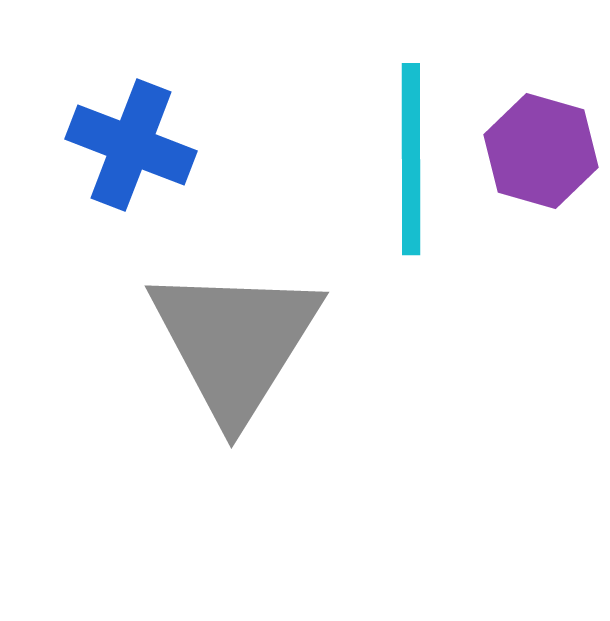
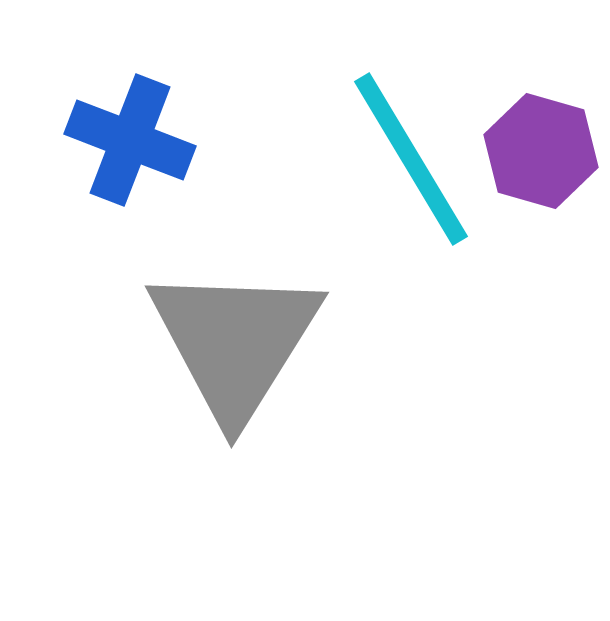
blue cross: moved 1 px left, 5 px up
cyan line: rotated 31 degrees counterclockwise
